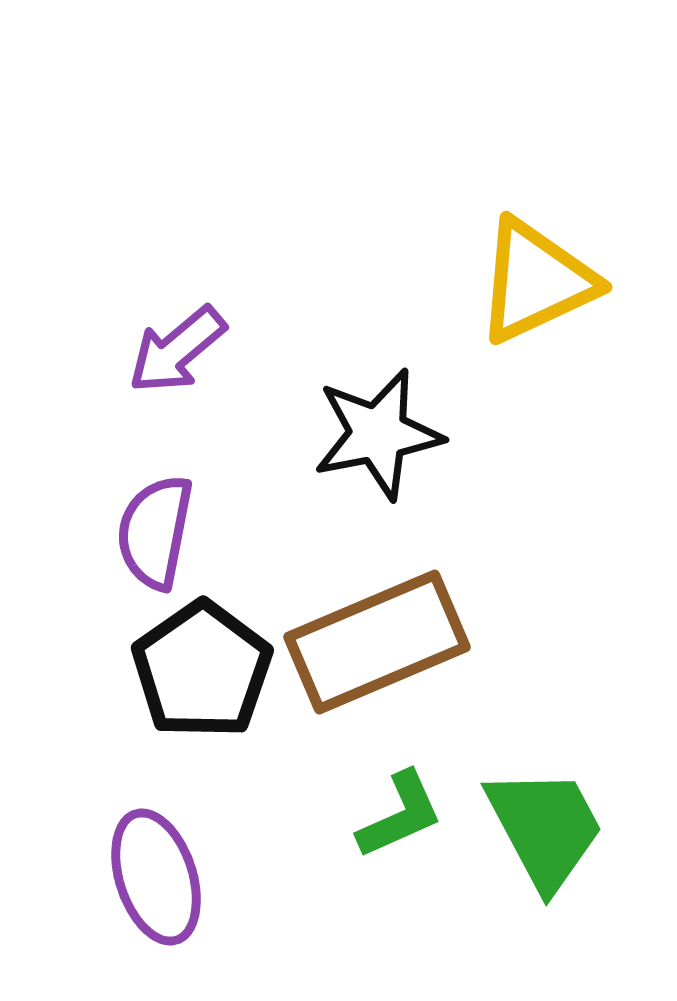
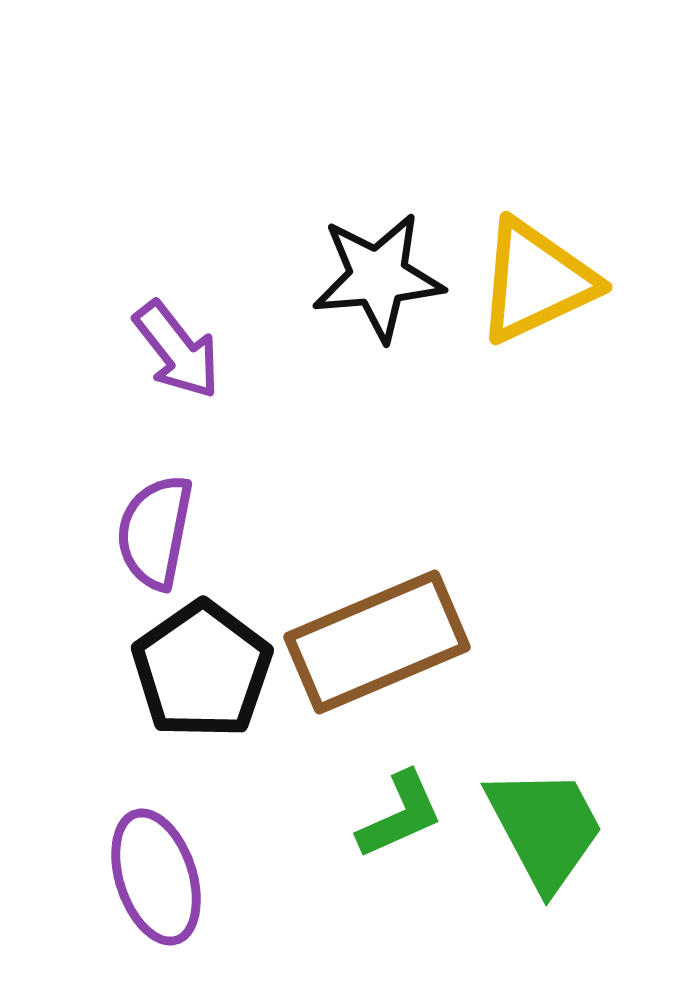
purple arrow: rotated 88 degrees counterclockwise
black star: moved 157 px up; rotated 6 degrees clockwise
